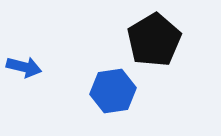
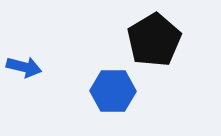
blue hexagon: rotated 9 degrees clockwise
